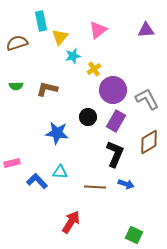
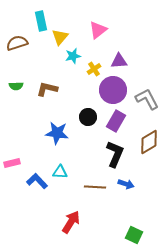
purple triangle: moved 27 px left, 31 px down
